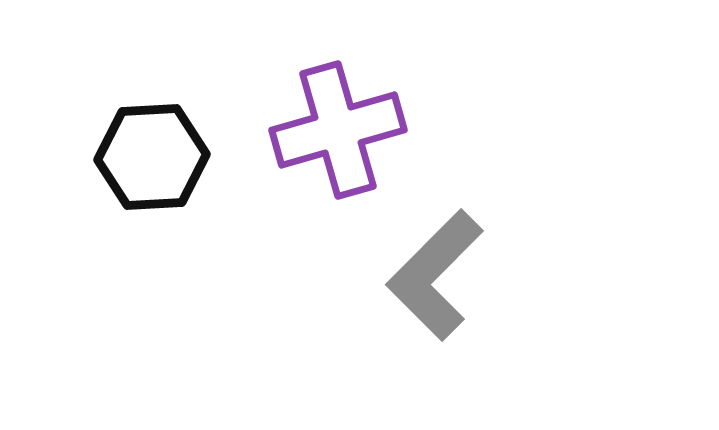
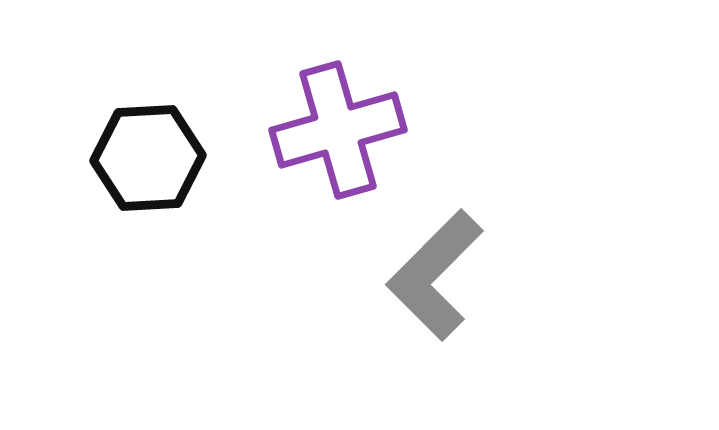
black hexagon: moved 4 px left, 1 px down
